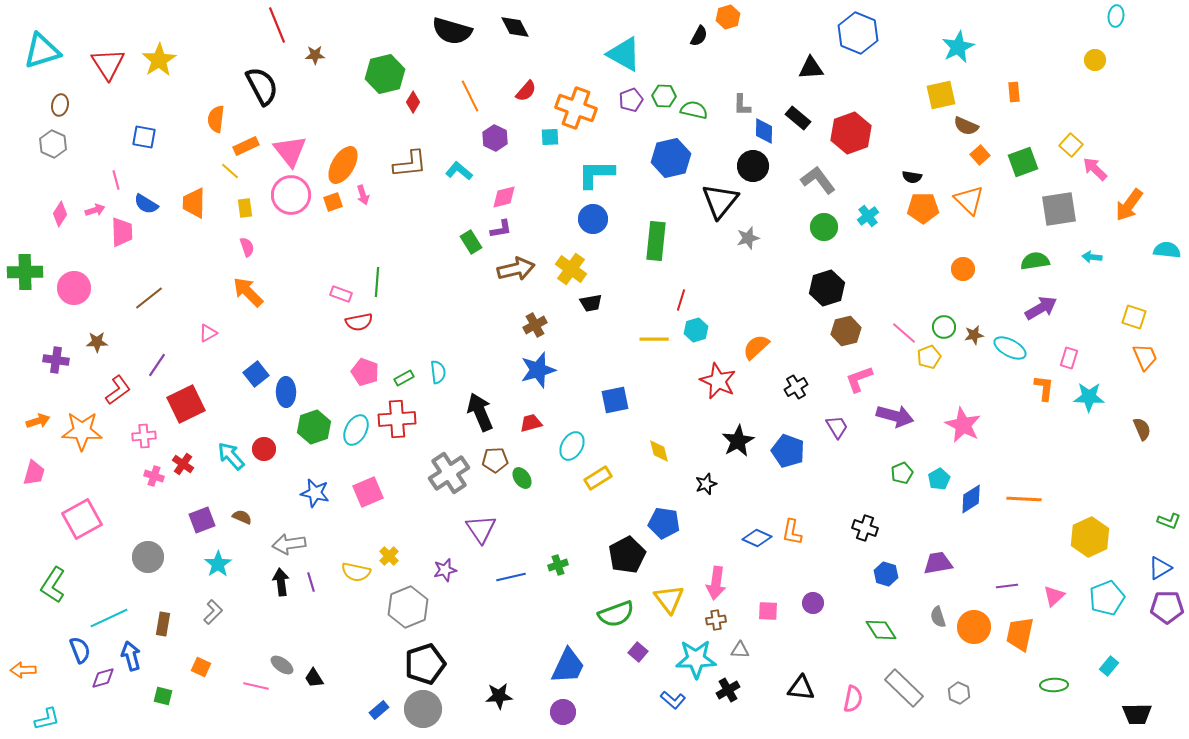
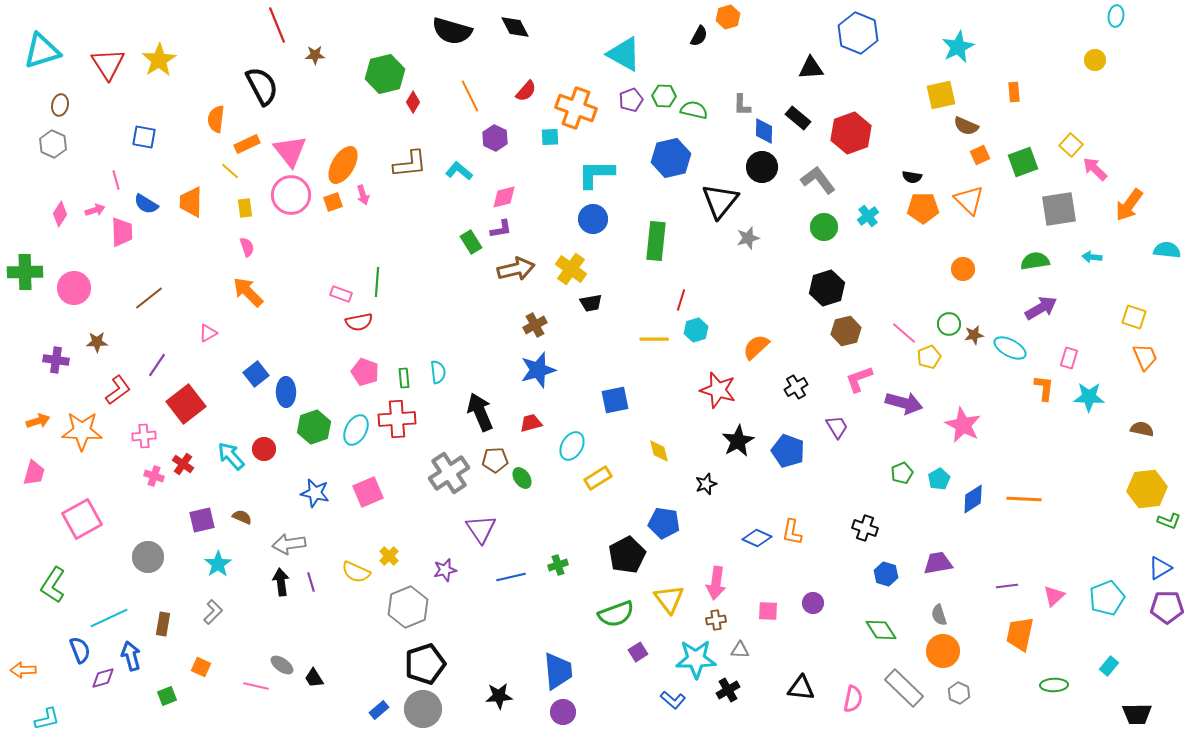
orange rectangle at (246, 146): moved 1 px right, 2 px up
orange square at (980, 155): rotated 18 degrees clockwise
black circle at (753, 166): moved 9 px right, 1 px down
orange trapezoid at (194, 203): moved 3 px left, 1 px up
green circle at (944, 327): moved 5 px right, 3 px up
green rectangle at (404, 378): rotated 66 degrees counterclockwise
red star at (718, 381): moved 9 px down; rotated 9 degrees counterclockwise
red square at (186, 404): rotated 12 degrees counterclockwise
purple arrow at (895, 416): moved 9 px right, 13 px up
brown semicircle at (1142, 429): rotated 55 degrees counterclockwise
blue diamond at (971, 499): moved 2 px right
purple square at (202, 520): rotated 8 degrees clockwise
yellow hexagon at (1090, 537): moved 57 px right, 48 px up; rotated 18 degrees clockwise
yellow semicircle at (356, 572): rotated 12 degrees clockwise
gray semicircle at (938, 617): moved 1 px right, 2 px up
orange circle at (974, 627): moved 31 px left, 24 px down
purple square at (638, 652): rotated 18 degrees clockwise
blue trapezoid at (568, 666): moved 10 px left, 5 px down; rotated 30 degrees counterclockwise
green square at (163, 696): moved 4 px right; rotated 36 degrees counterclockwise
